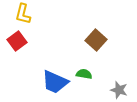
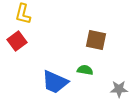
brown square: rotated 30 degrees counterclockwise
green semicircle: moved 1 px right, 4 px up
gray star: moved 1 px up; rotated 18 degrees counterclockwise
